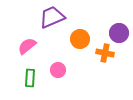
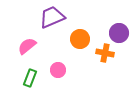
green rectangle: rotated 18 degrees clockwise
